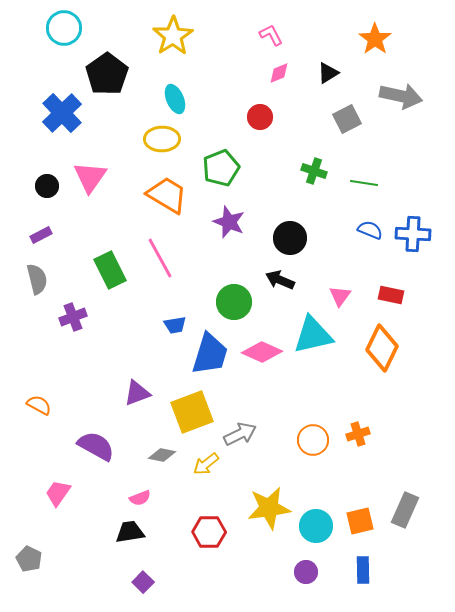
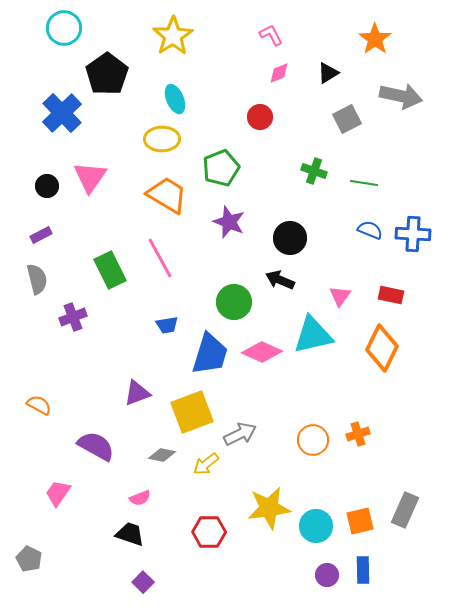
blue trapezoid at (175, 325): moved 8 px left
black trapezoid at (130, 532): moved 2 px down; rotated 28 degrees clockwise
purple circle at (306, 572): moved 21 px right, 3 px down
